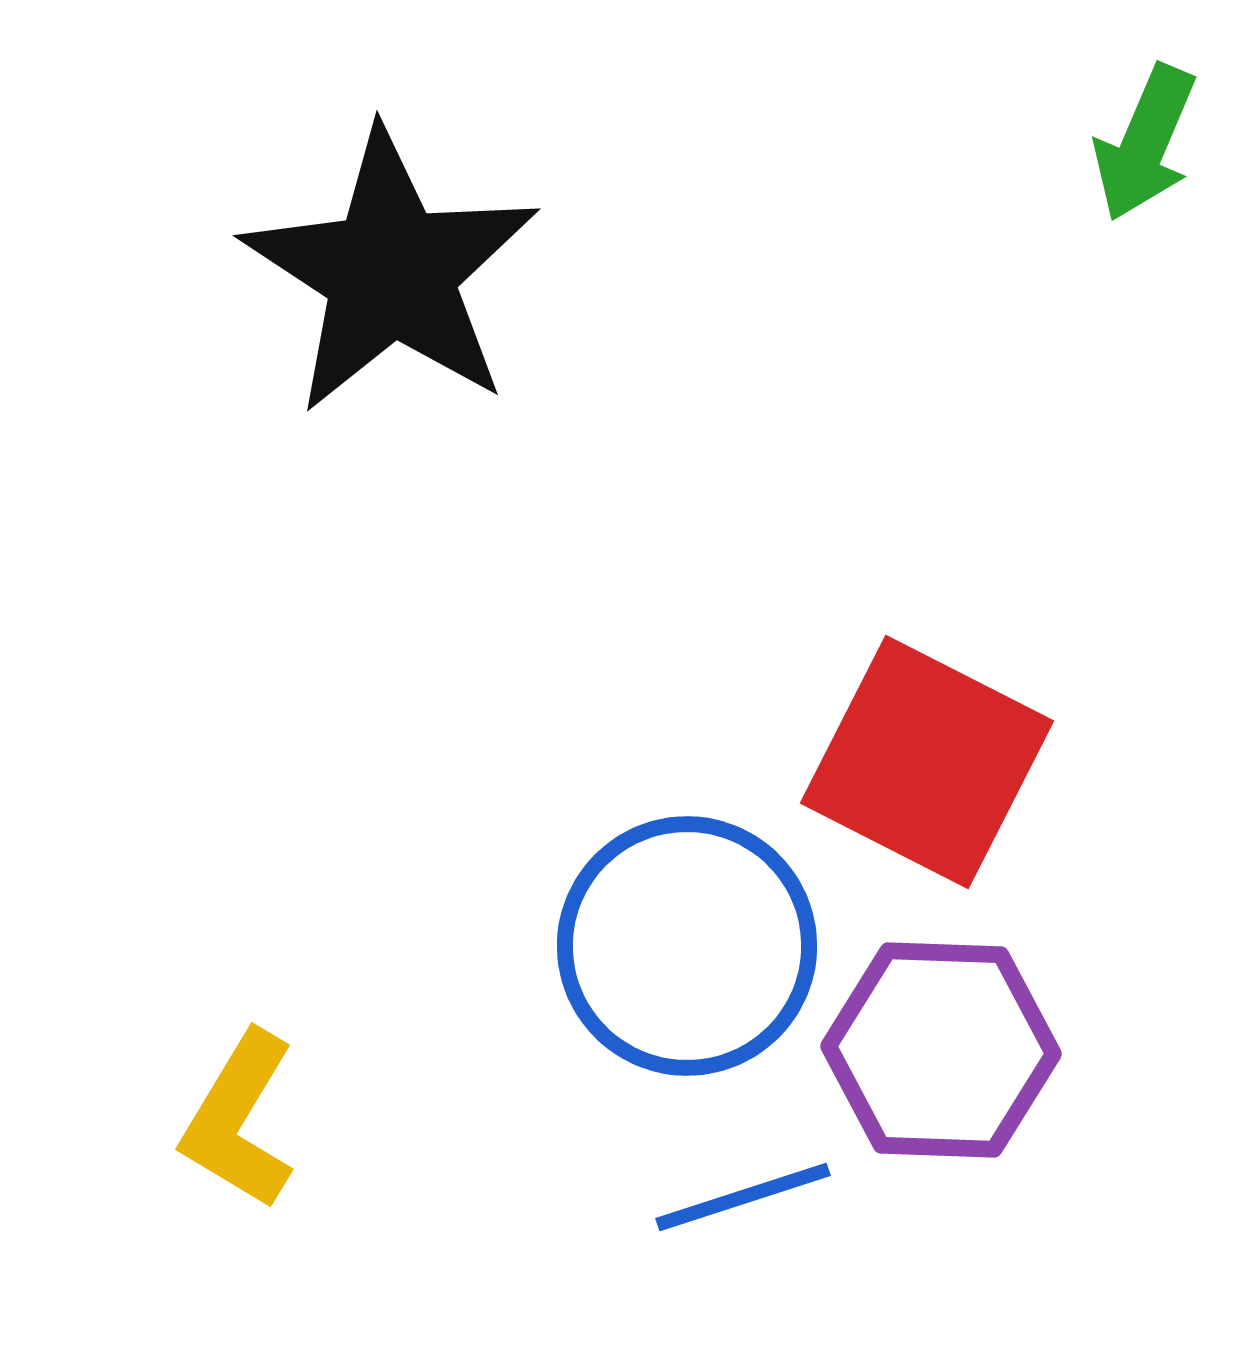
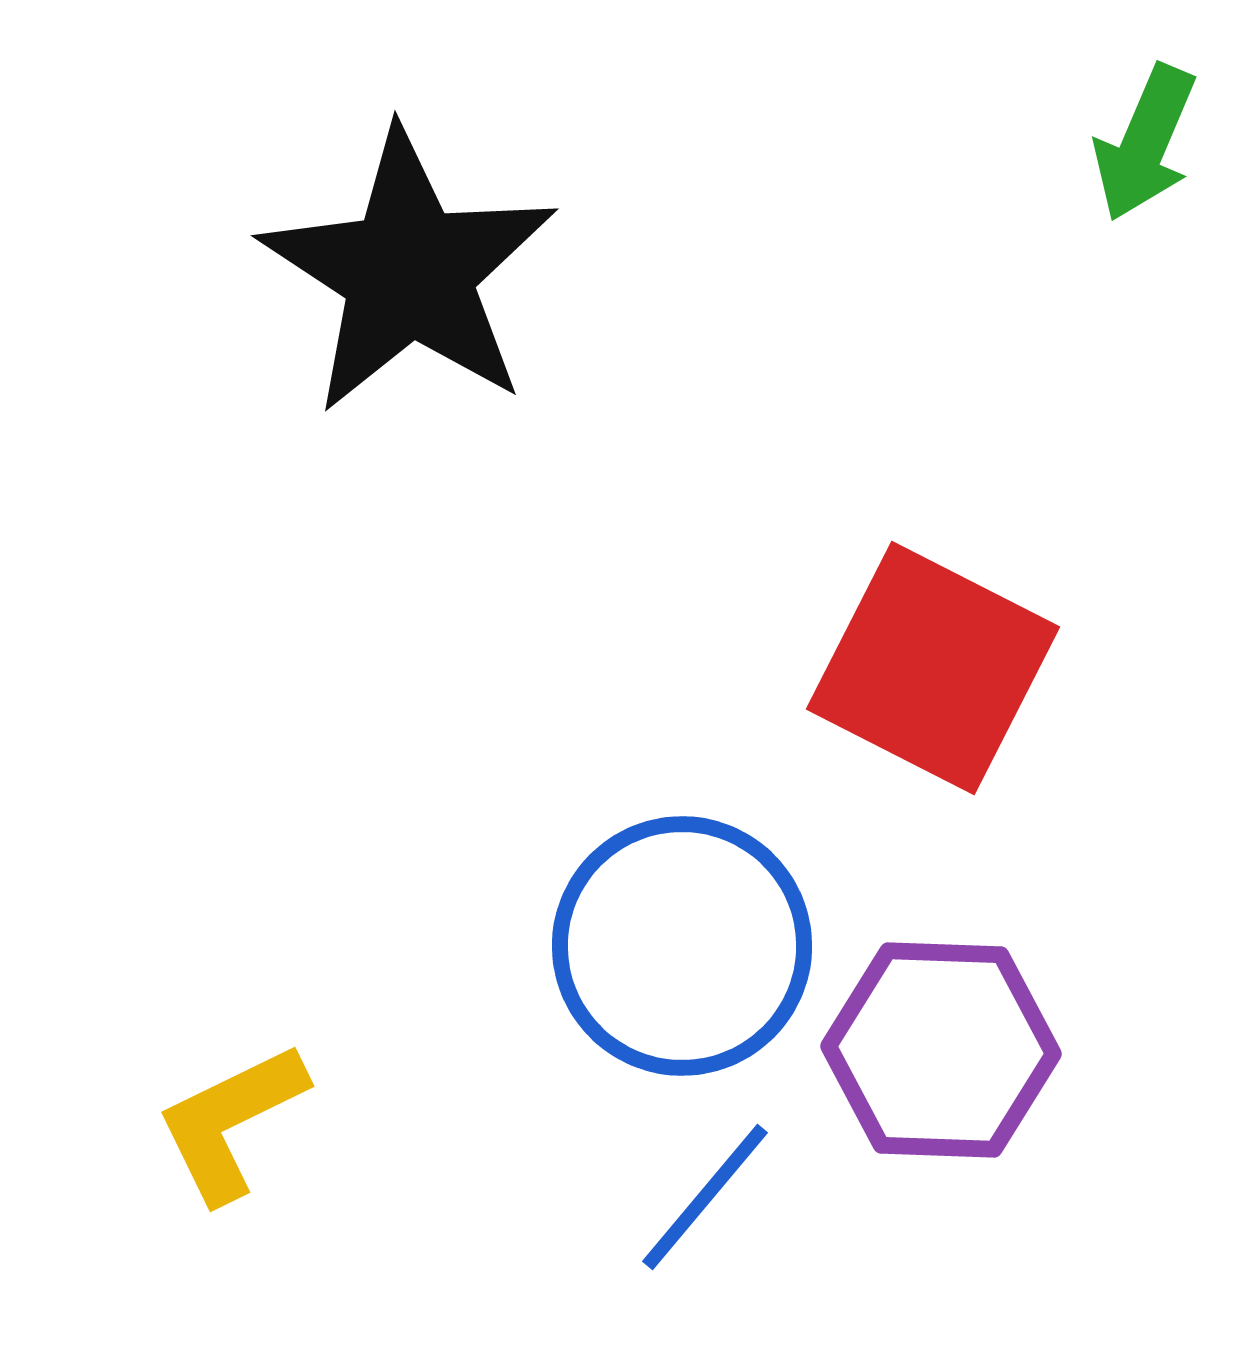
black star: moved 18 px right
red square: moved 6 px right, 94 px up
blue circle: moved 5 px left
yellow L-shape: moved 8 px left, 2 px down; rotated 33 degrees clockwise
blue line: moved 38 px left; rotated 32 degrees counterclockwise
